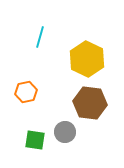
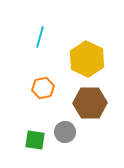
orange hexagon: moved 17 px right, 4 px up
brown hexagon: rotated 8 degrees counterclockwise
